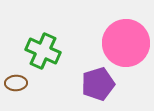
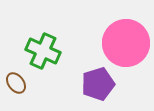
brown ellipse: rotated 55 degrees clockwise
